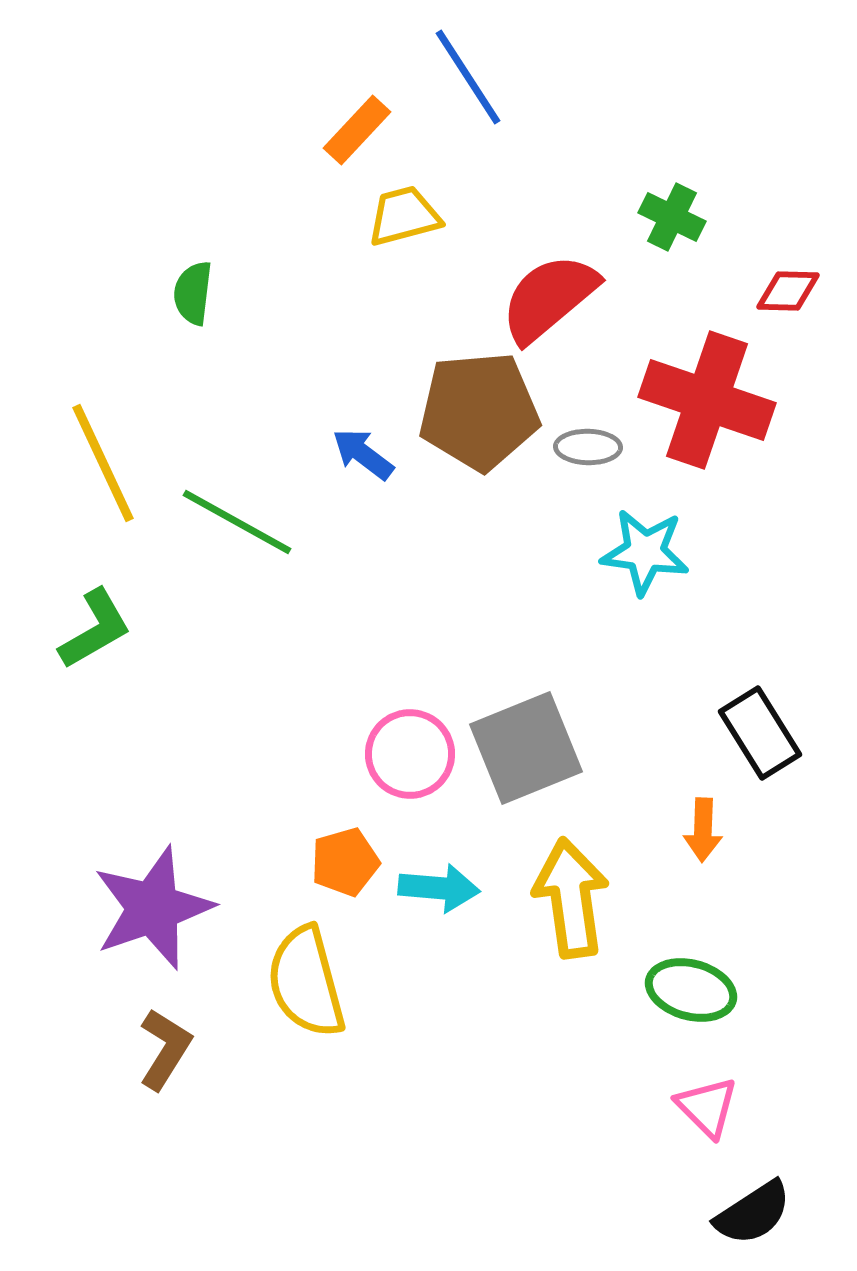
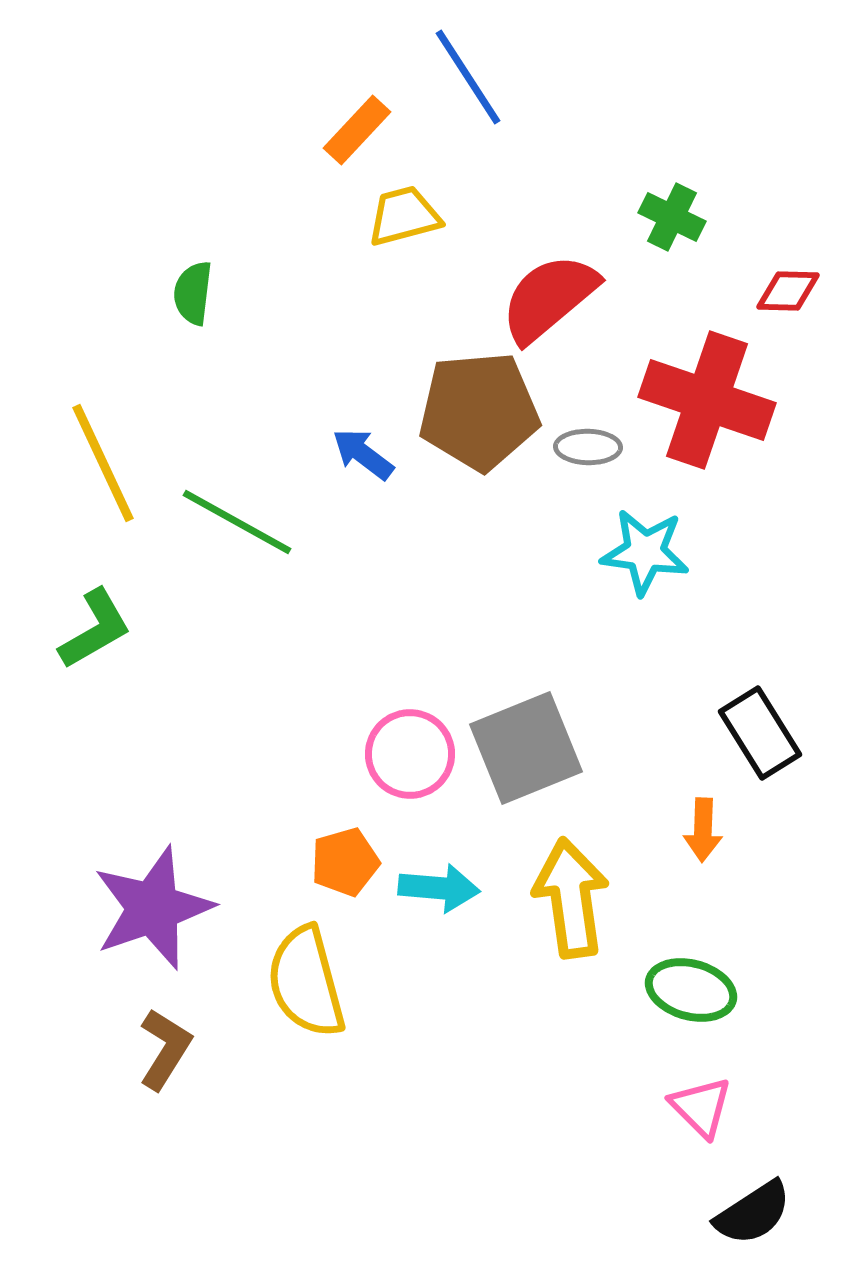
pink triangle: moved 6 px left
